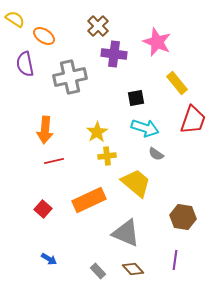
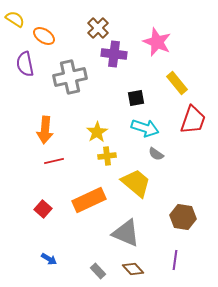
brown cross: moved 2 px down
